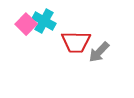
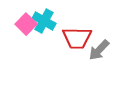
red trapezoid: moved 1 px right, 4 px up
gray arrow: moved 2 px up
